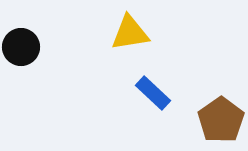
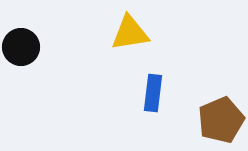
blue rectangle: rotated 54 degrees clockwise
brown pentagon: rotated 12 degrees clockwise
